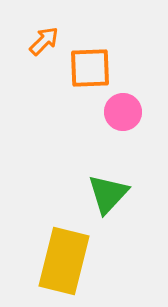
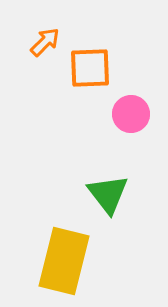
orange arrow: moved 1 px right, 1 px down
pink circle: moved 8 px right, 2 px down
green triangle: rotated 21 degrees counterclockwise
